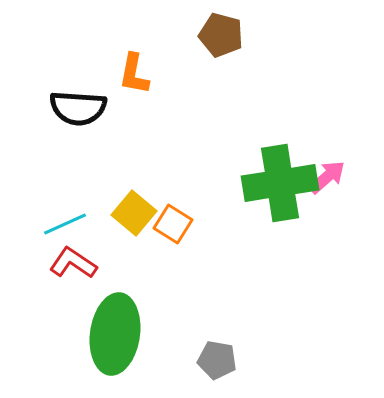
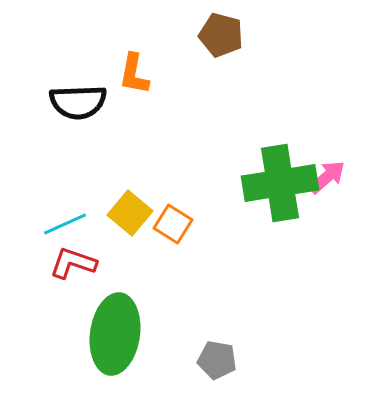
black semicircle: moved 6 px up; rotated 6 degrees counterclockwise
yellow square: moved 4 px left
red L-shape: rotated 15 degrees counterclockwise
